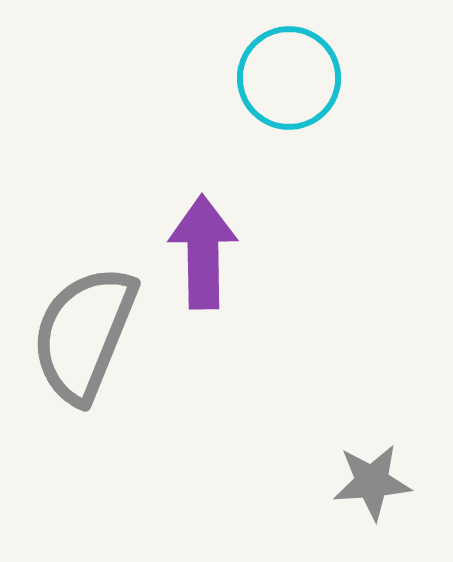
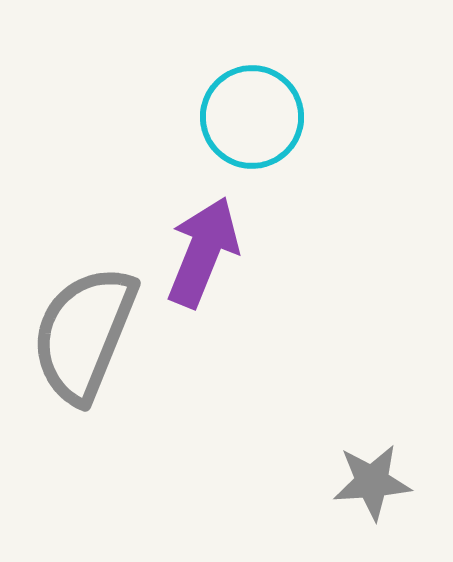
cyan circle: moved 37 px left, 39 px down
purple arrow: rotated 23 degrees clockwise
